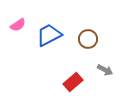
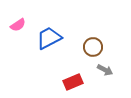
blue trapezoid: moved 3 px down
brown circle: moved 5 px right, 8 px down
red rectangle: rotated 18 degrees clockwise
